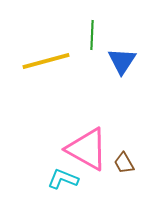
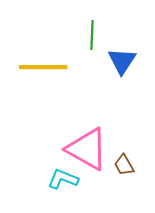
yellow line: moved 3 px left, 6 px down; rotated 15 degrees clockwise
brown trapezoid: moved 2 px down
